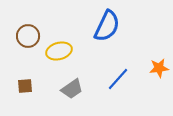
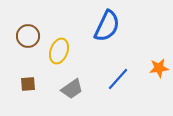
yellow ellipse: rotated 55 degrees counterclockwise
brown square: moved 3 px right, 2 px up
